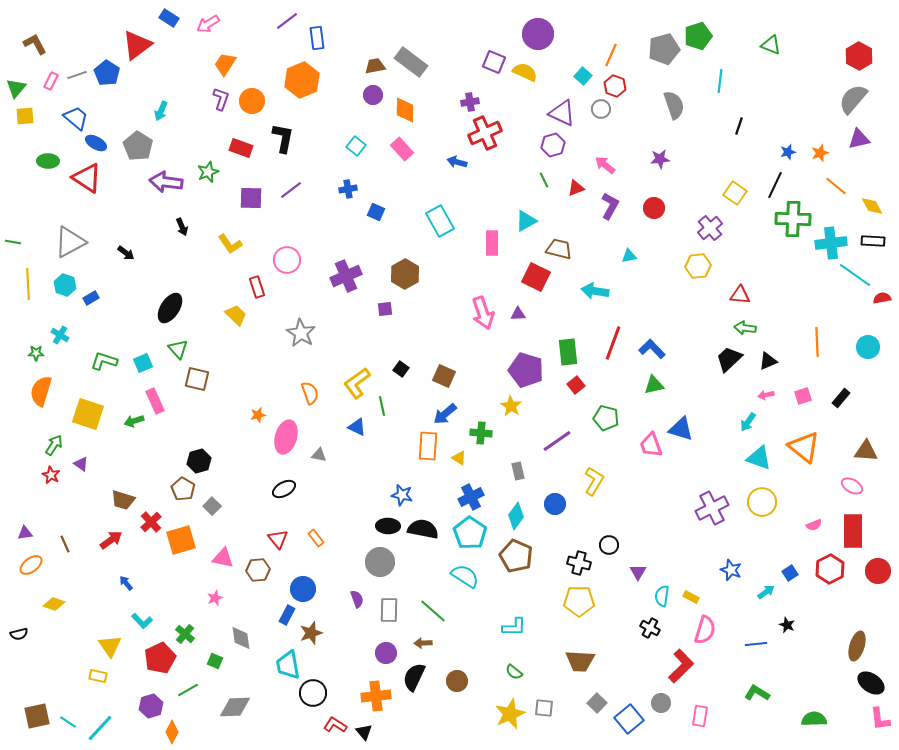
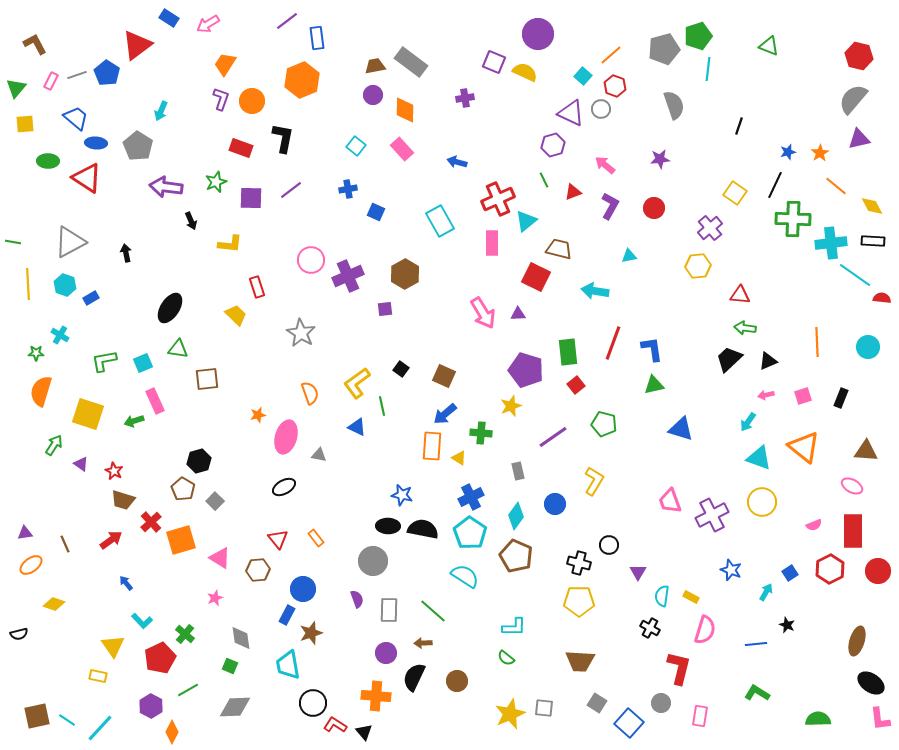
green triangle at (771, 45): moved 2 px left, 1 px down
orange line at (611, 55): rotated 25 degrees clockwise
red hexagon at (859, 56): rotated 16 degrees counterclockwise
cyan line at (720, 81): moved 12 px left, 12 px up
purple cross at (470, 102): moved 5 px left, 4 px up
purple triangle at (562, 113): moved 9 px right
yellow square at (25, 116): moved 8 px down
red cross at (485, 133): moved 13 px right, 66 px down
blue ellipse at (96, 143): rotated 25 degrees counterclockwise
orange star at (820, 153): rotated 12 degrees counterclockwise
green star at (208, 172): moved 8 px right, 10 px down
purple arrow at (166, 182): moved 5 px down
red triangle at (576, 188): moved 3 px left, 4 px down
cyan triangle at (526, 221): rotated 10 degrees counterclockwise
black arrow at (182, 227): moved 9 px right, 6 px up
yellow L-shape at (230, 244): rotated 50 degrees counterclockwise
black arrow at (126, 253): rotated 138 degrees counterclockwise
pink circle at (287, 260): moved 24 px right
purple cross at (346, 276): moved 2 px right
red semicircle at (882, 298): rotated 18 degrees clockwise
pink arrow at (483, 313): rotated 12 degrees counterclockwise
green triangle at (178, 349): rotated 40 degrees counterclockwise
blue L-shape at (652, 349): rotated 36 degrees clockwise
green L-shape at (104, 361): rotated 28 degrees counterclockwise
brown square at (197, 379): moved 10 px right; rotated 20 degrees counterclockwise
black rectangle at (841, 398): rotated 18 degrees counterclockwise
yellow star at (511, 406): rotated 20 degrees clockwise
green pentagon at (606, 418): moved 2 px left, 6 px down
purple line at (557, 441): moved 4 px left, 4 px up
pink trapezoid at (651, 445): moved 19 px right, 56 px down
orange rectangle at (428, 446): moved 4 px right
red star at (51, 475): moved 63 px right, 4 px up
black ellipse at (284, 489): moved 2 px up
gray square at (212, 506): moved 3 px right, 5 px up
purple cross at (712, 508): moved 7 px down
pink triangle at (223, 558): moved 3 px left; rotated 20 degrees clockwise
gray circle at (380, 562): moved 7 px left, 1 px up
cyan arrow at (766, 592): rotated 24 degrees counterclockwise
yellow triangle at (110, 646): moved 3 px right
brown ellipse at (857, 646): moved 5 px up
green square at (215, 661): moved 15 px right, 5 px down
red L-shape at (681, 666): moved 2 px left, 2 px down; rotated 32 degrees counterclockwise
green semicircle at (514, 672): moved 8 px left, 14 px up
black circle at (313, 693): moved 10 px down
orange cross at (376, 696): rotated 12 degrees clockwise
gray square at (597, 703): rotated 12 degrees counterclockwise
purple hexagon at (151, 706): rotated 15 degrees counterclockwise
blue square at (629, 719): moved 4 px down; rotated 8 degrees counterclockwise
green semicircle at (814, 719): moved 4 px right
cyan line at (68, 722): moved 1 px left, 2 px up
